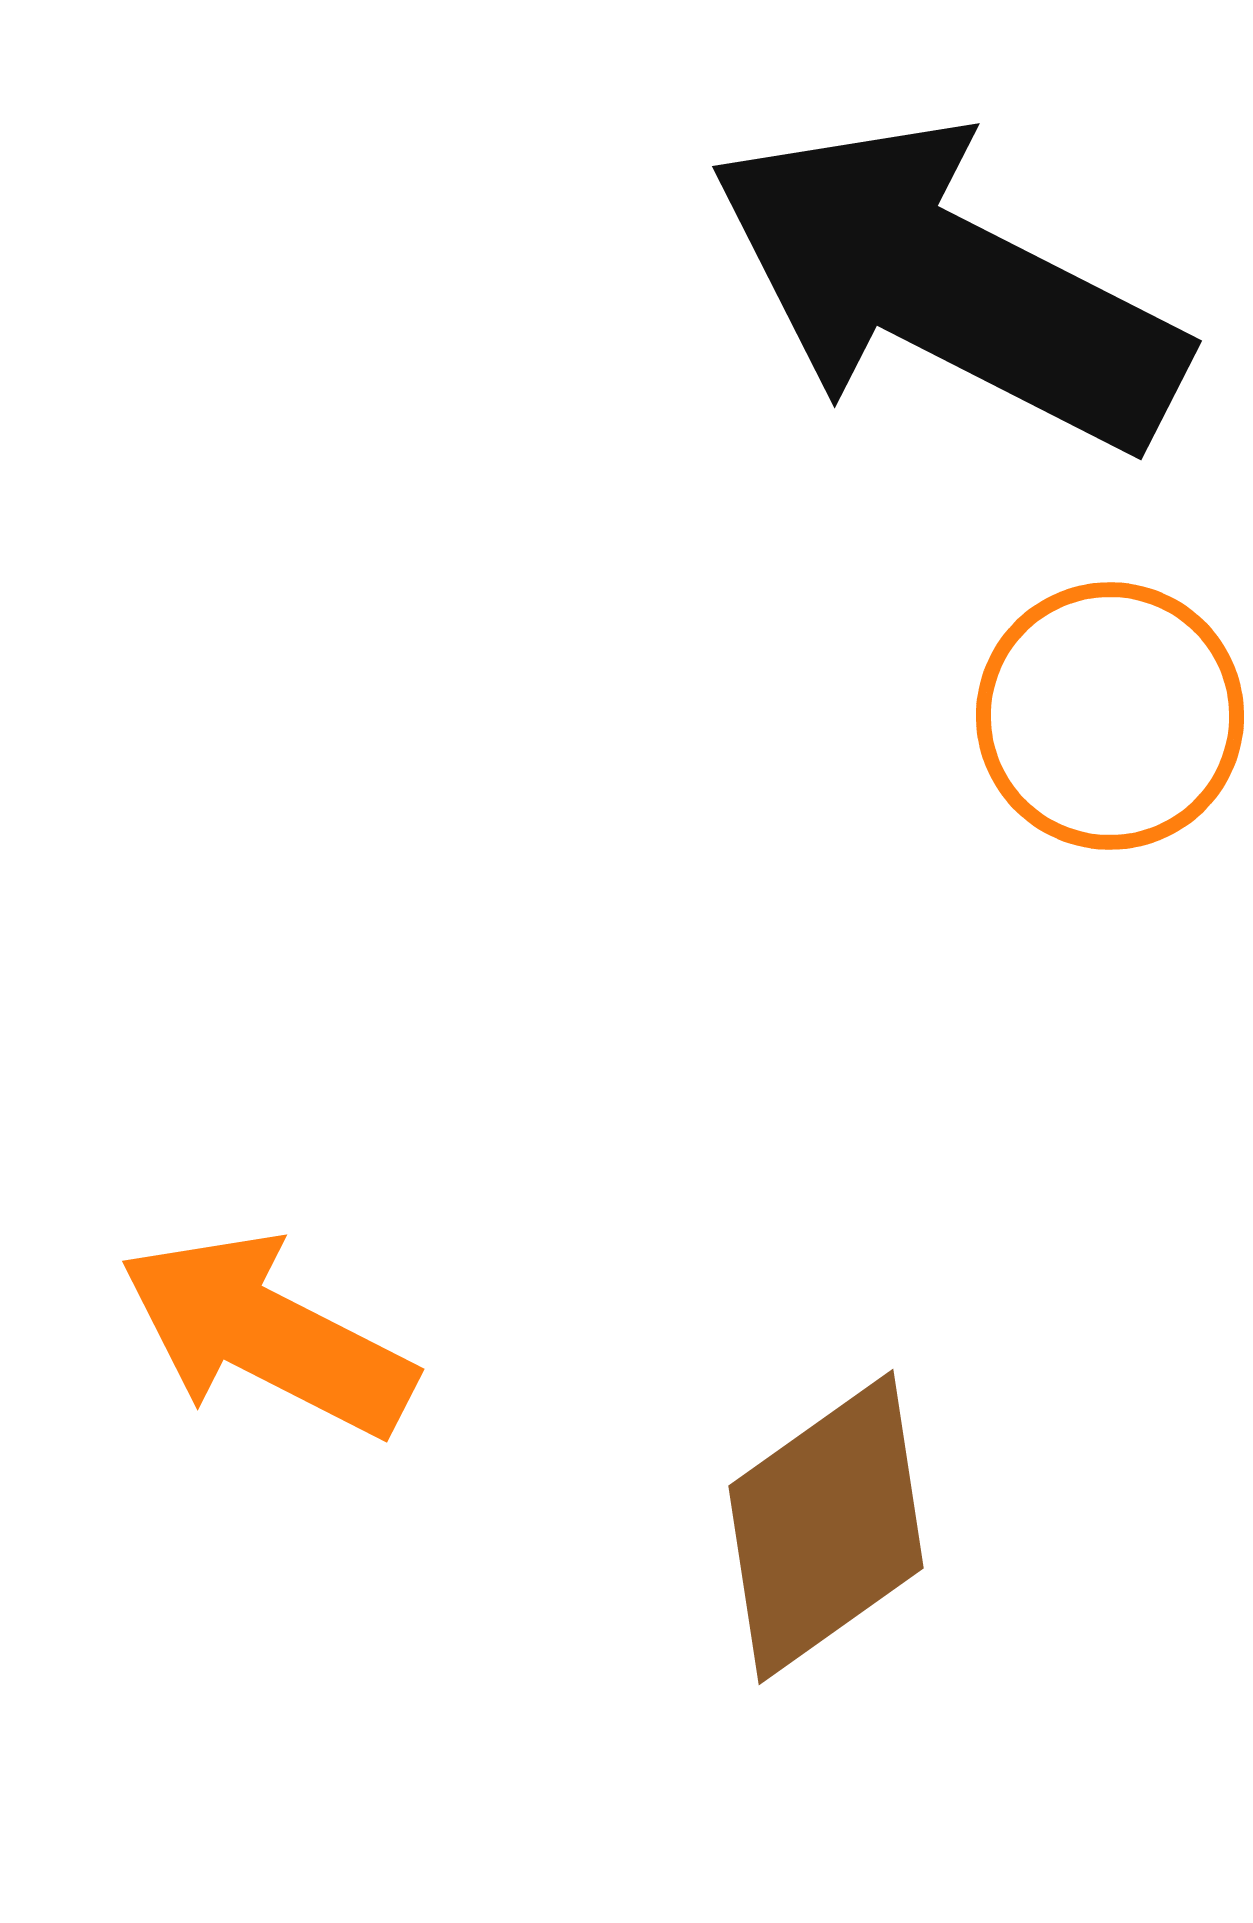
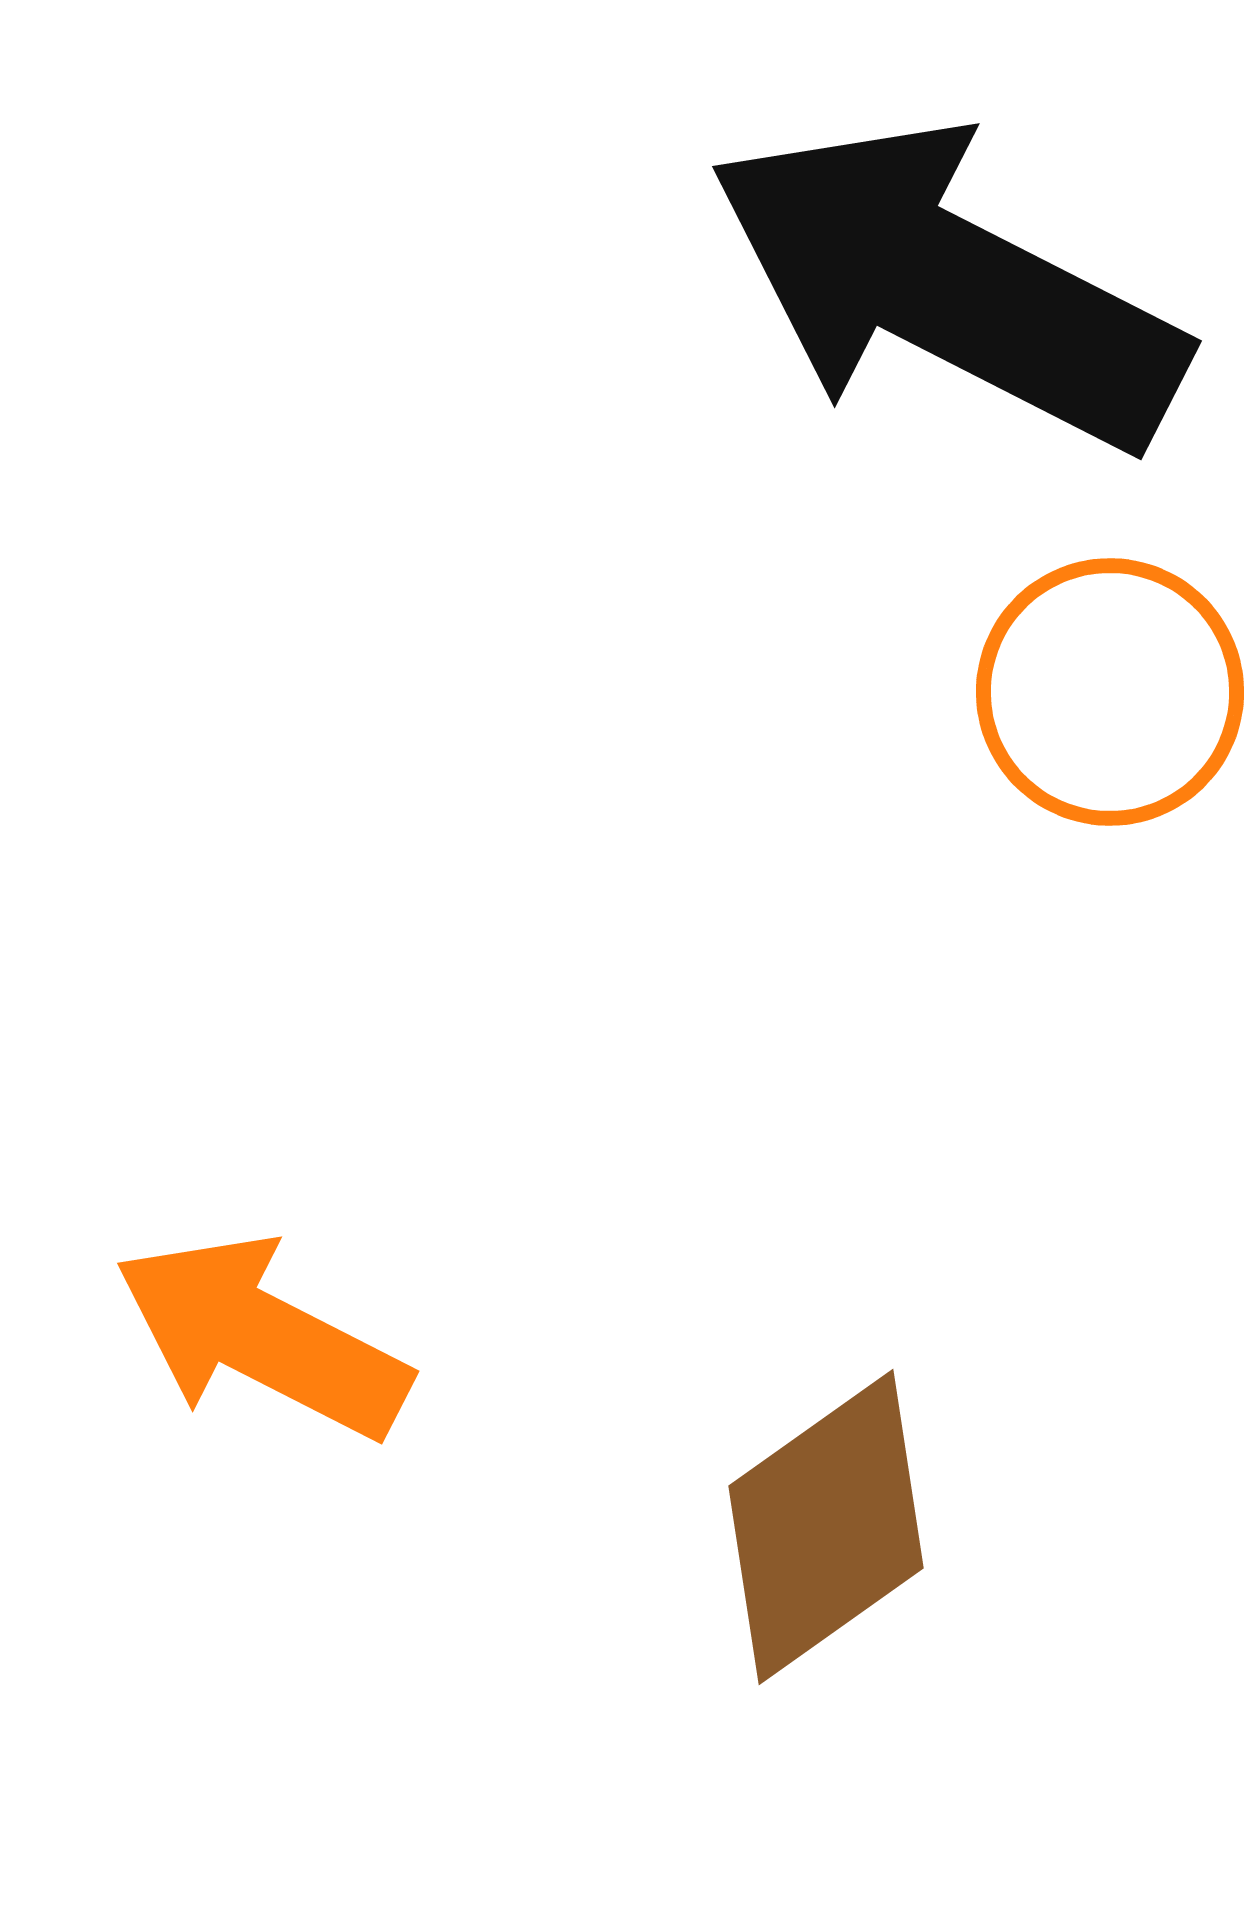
orange circle: moved 24 px up
orange arrow: moved 5 px left, 2 px down
